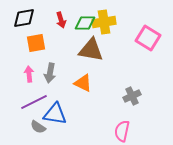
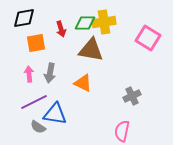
red arrow: moved 9 px down
